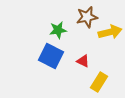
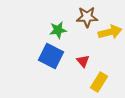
brown star: rotated 10 degrees clockwise
red triangle: rotated 24 degrees clockwise
